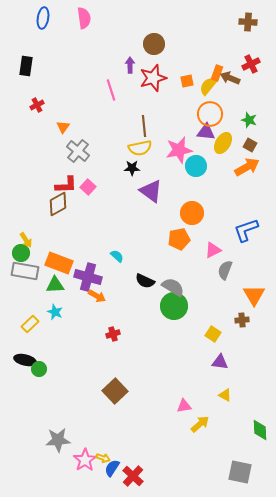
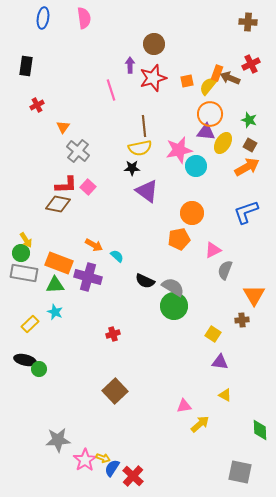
purple triangle at (151, 191): moved 4 px left
brown diamond at (58, 204): rotated 40 degrees clockwise
blue L-shape at (246, 230): moved 18 px up
gray rectangle at (25, 271): moved 1 px left, 2 px down
orange arrow at (97, 296): moved 3 px left, 51 px up
